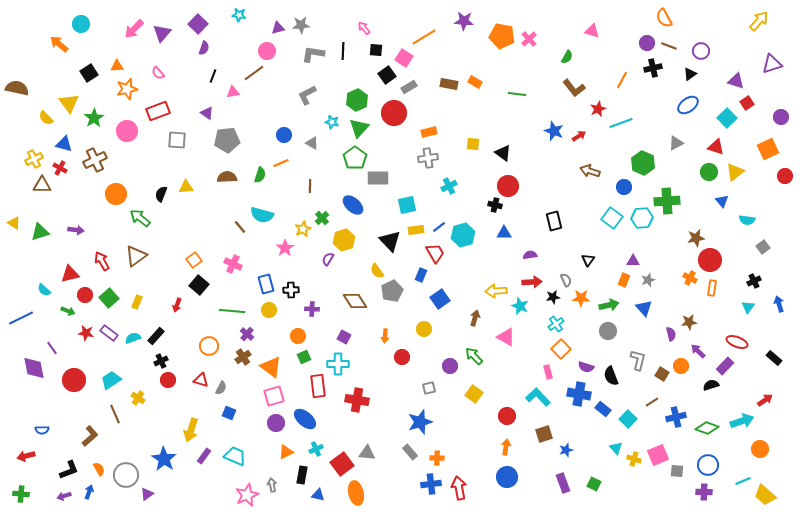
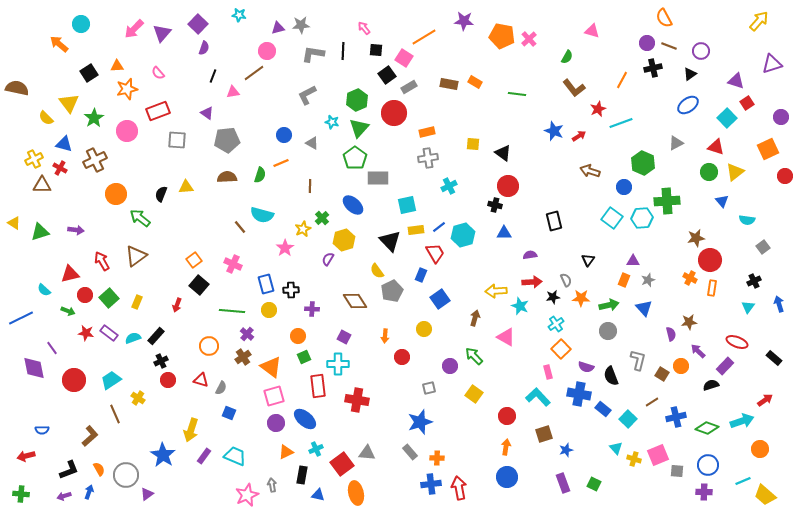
orange rectangle at (429, 132): moved 2 px left
blue star at (164, 459): moved 1 px left, 4 px up
